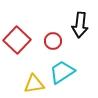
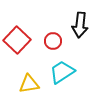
yellow triangle: moved 5 px left
